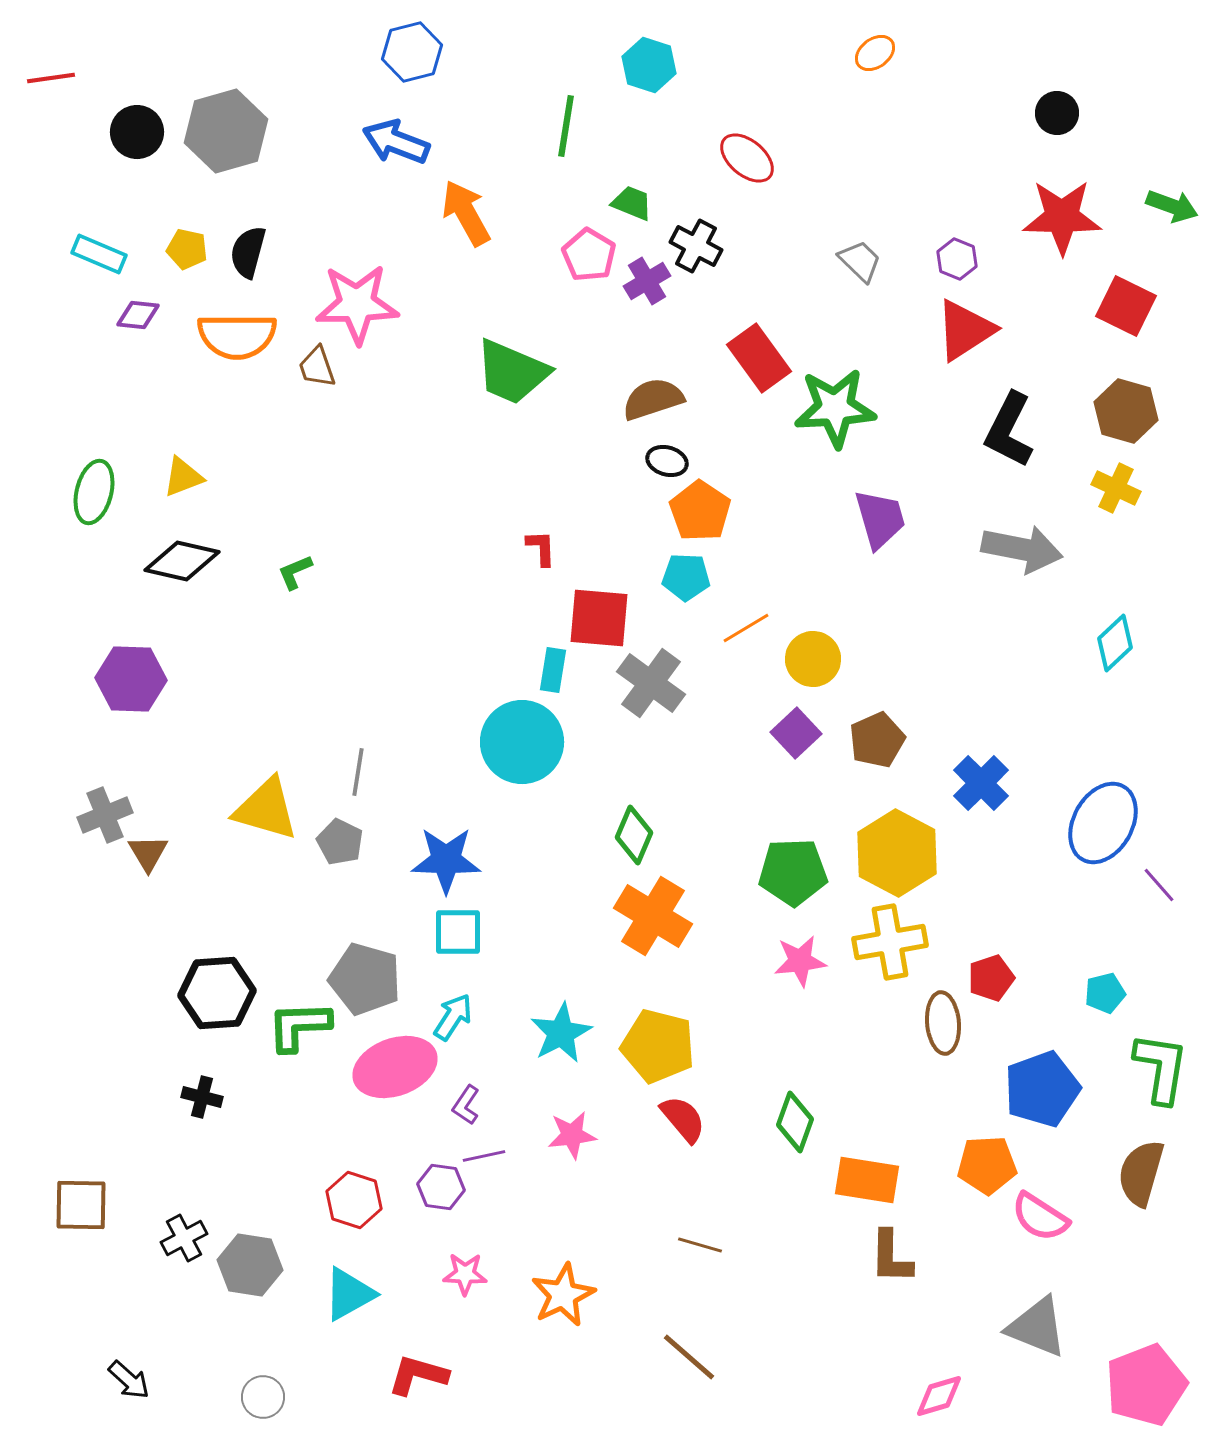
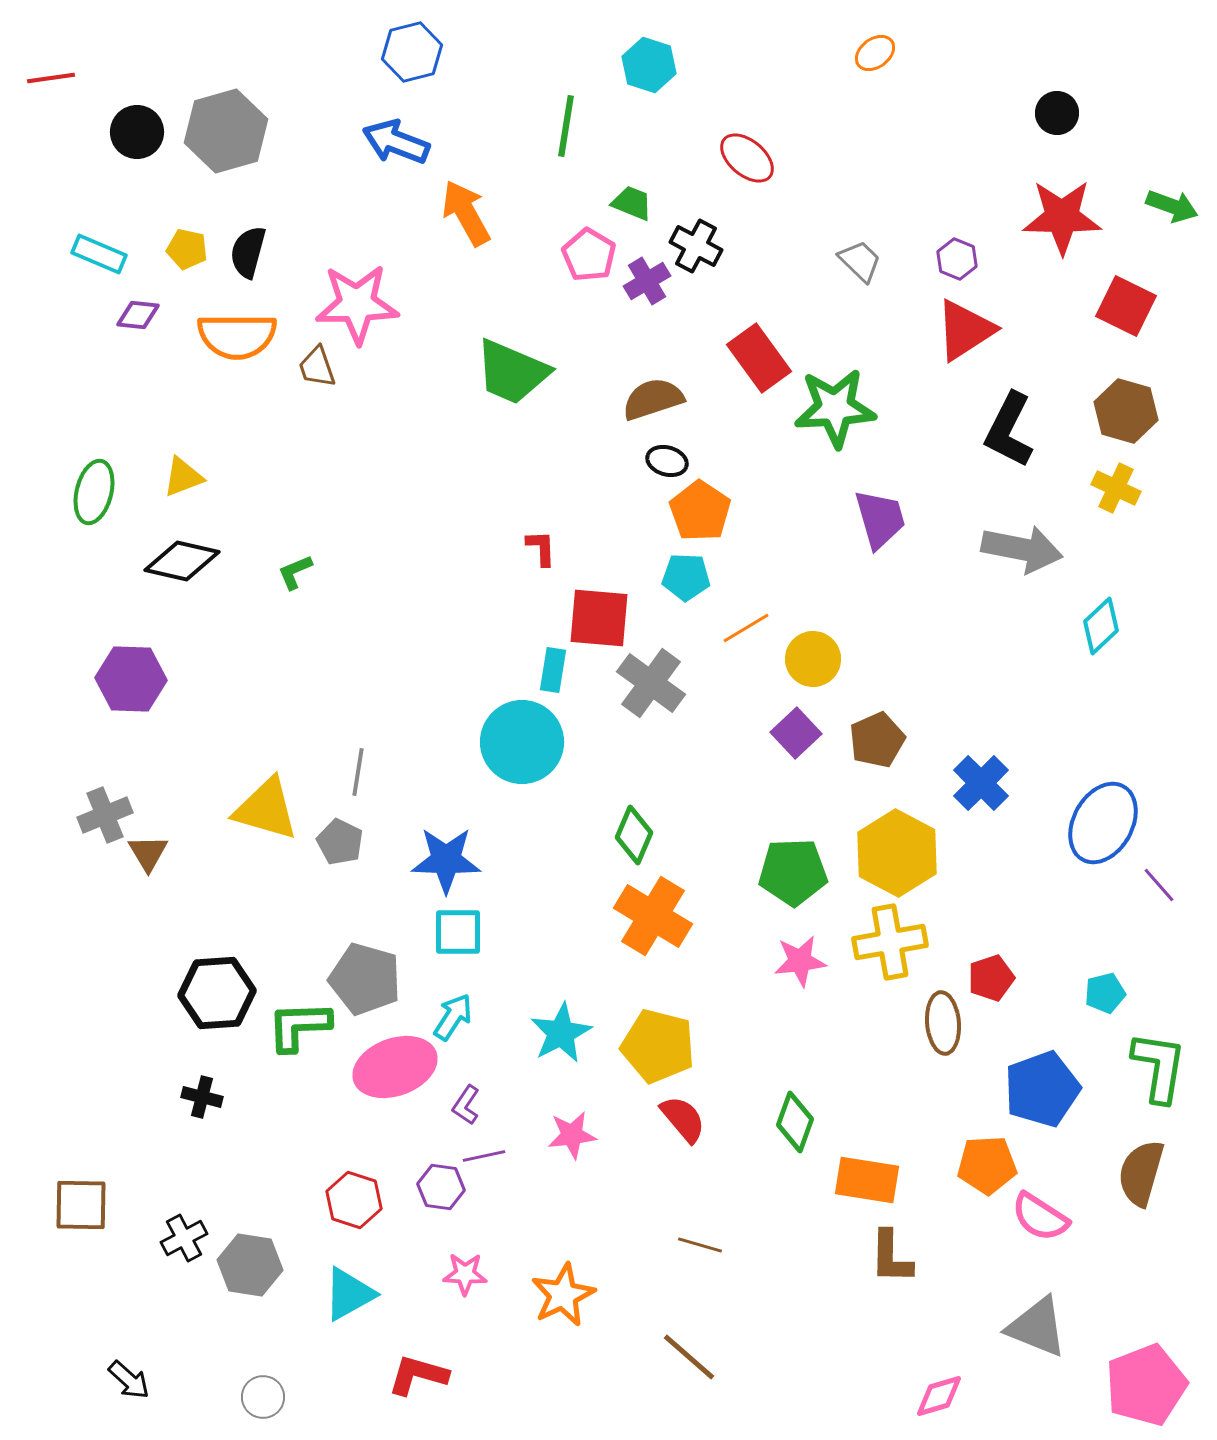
cyan diamond at (1115, 643): moved 14 px left, 17 px up
green L-shape at (1161, 1068): moved 2 px left, 1 px up
